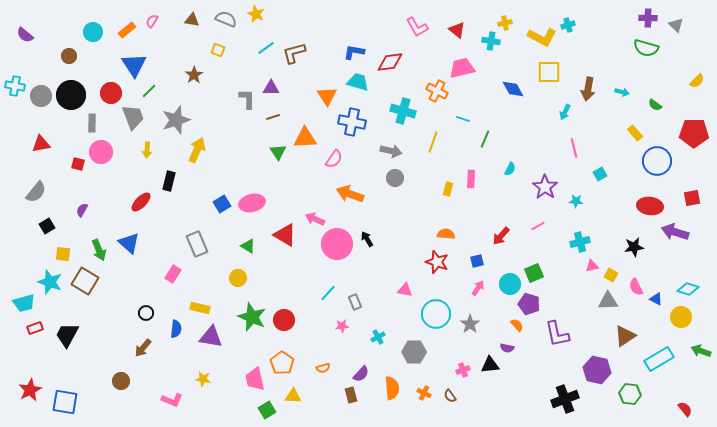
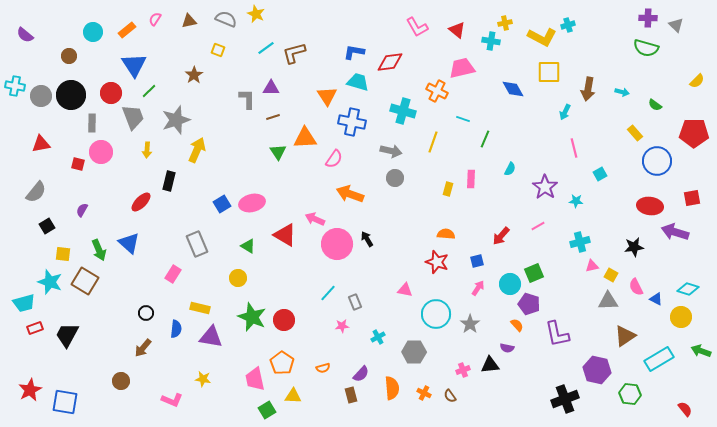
brown triangle at (192, 20): moved 3 px left, 1 px down; rotated 21 degrees counterclockwise
pink semicircle at (152, 21): moved 3 px right, 2 px up
